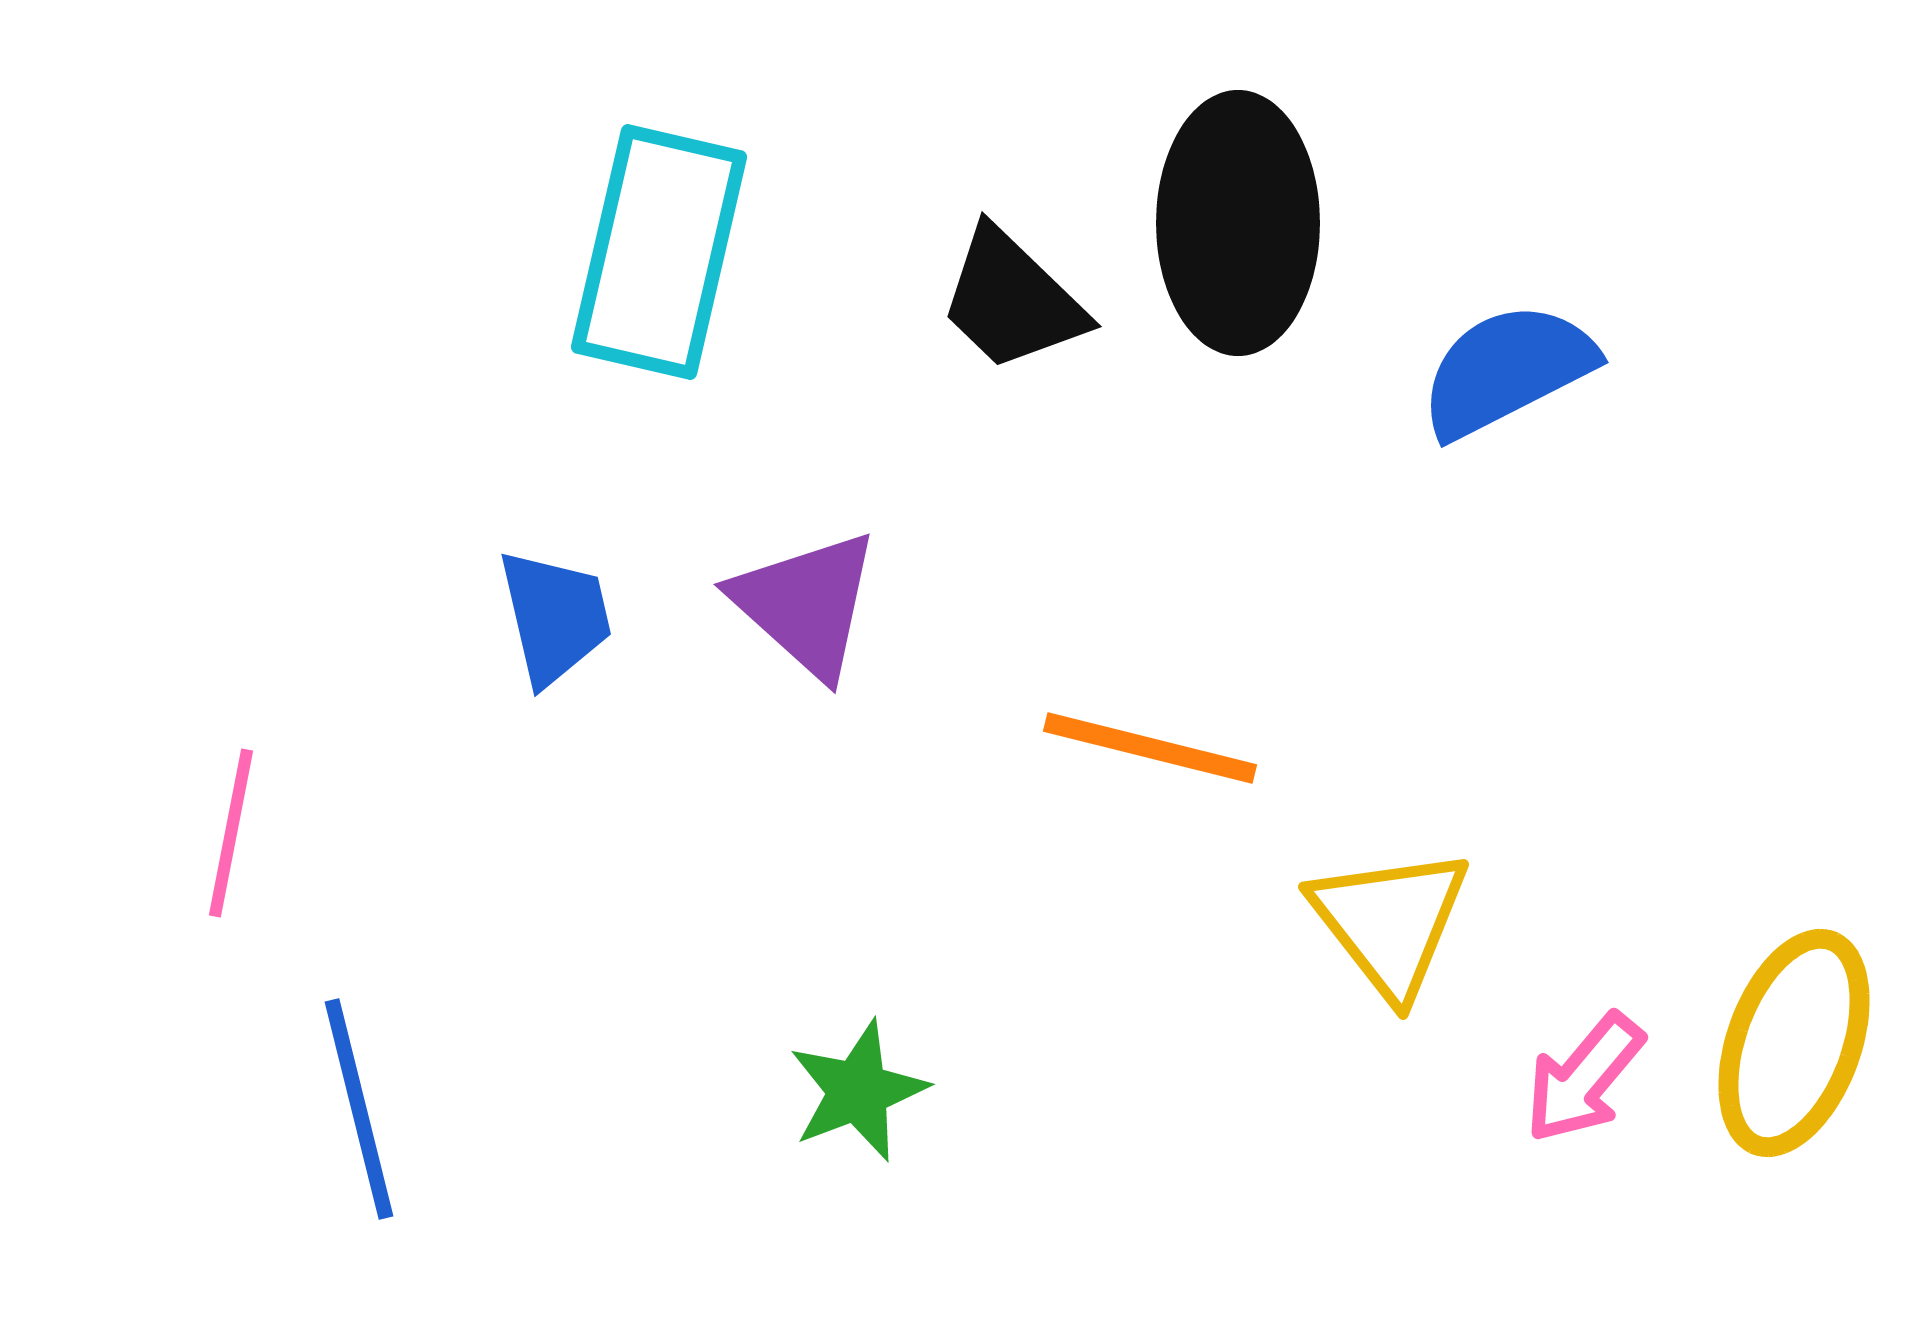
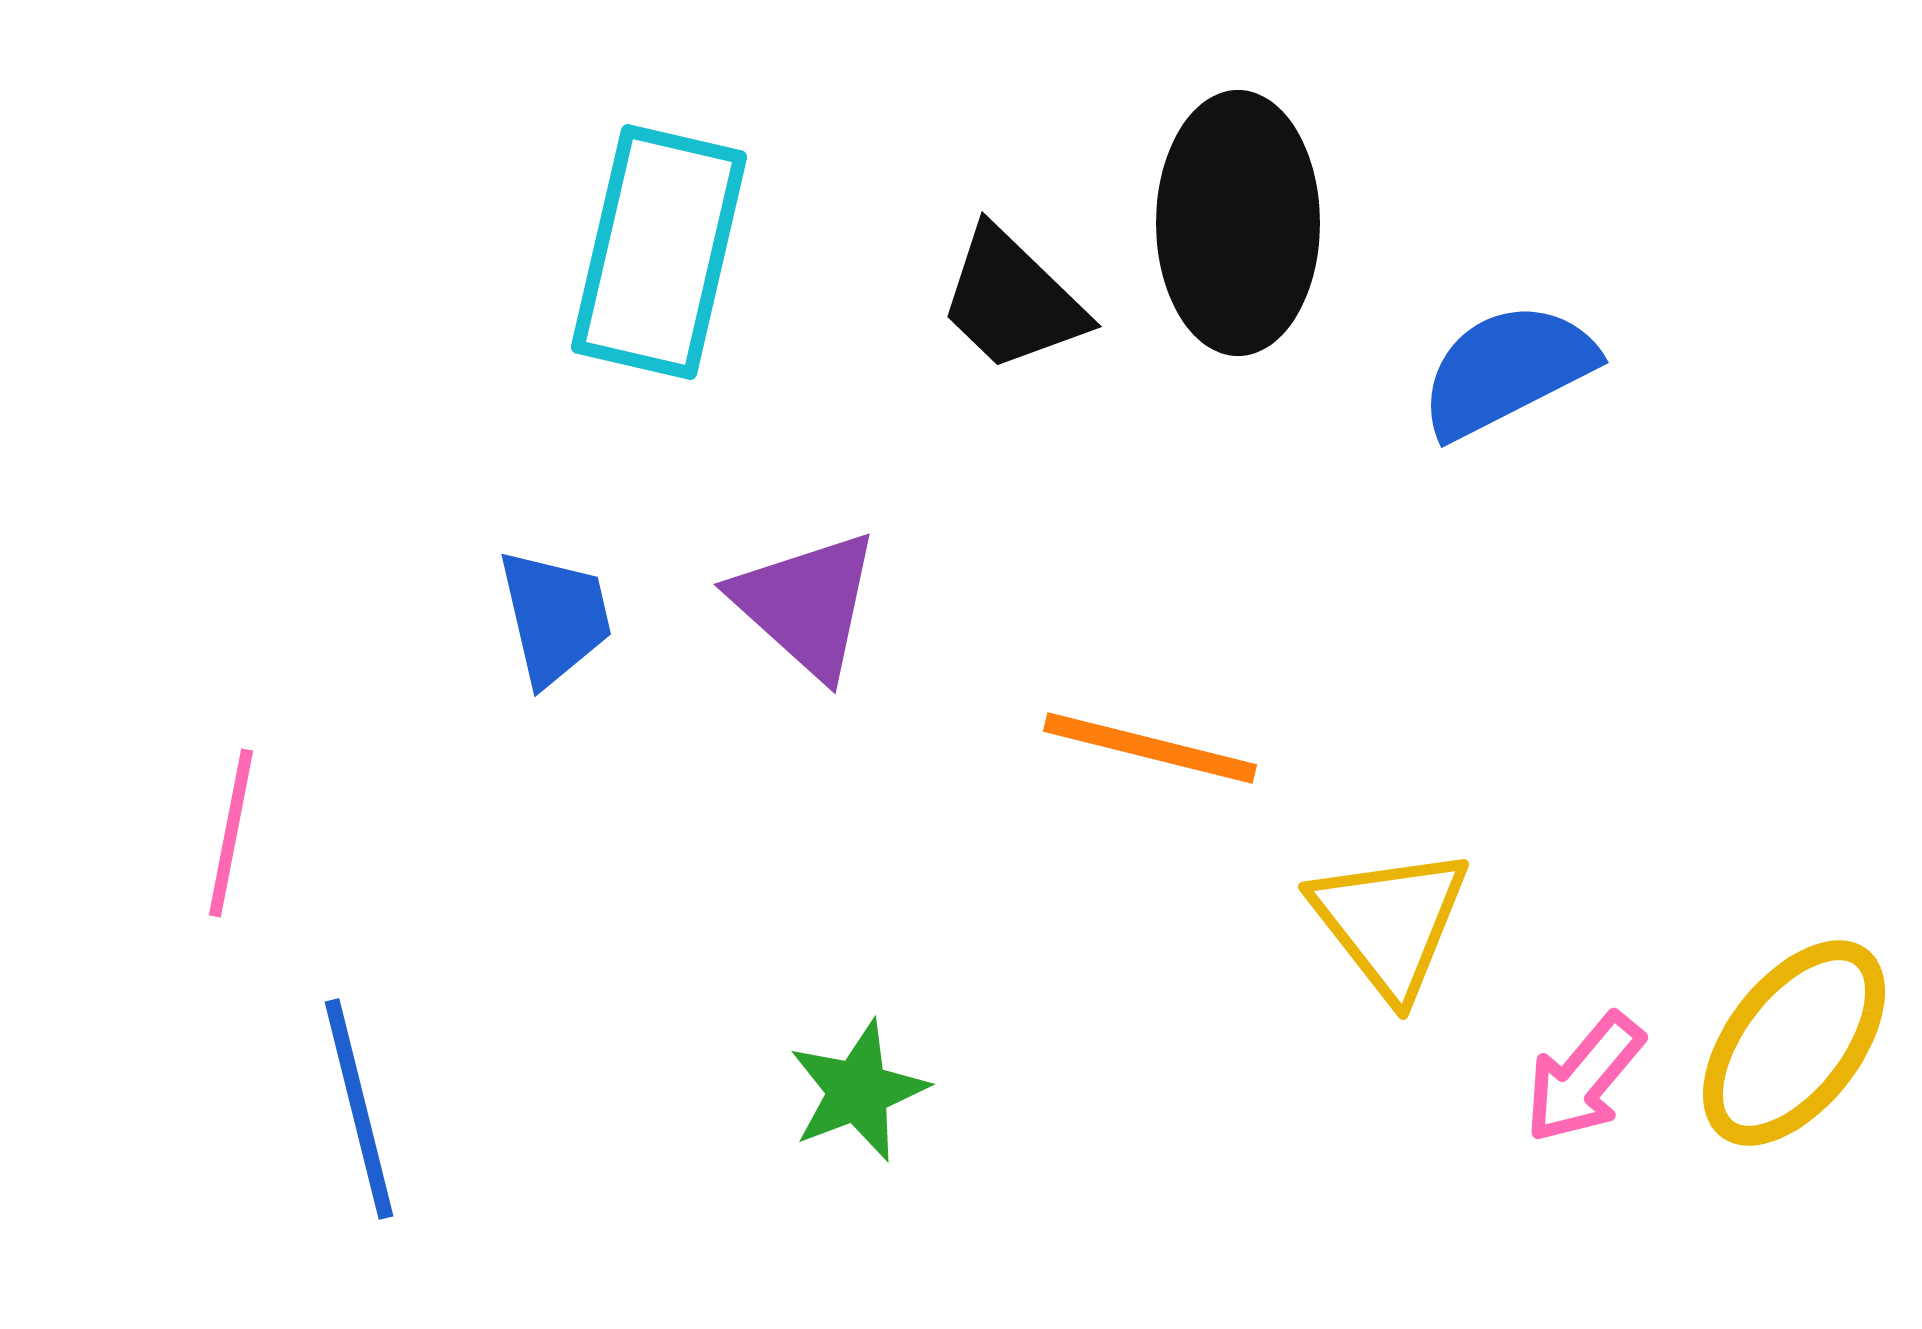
yellow ellipse: rotated 18 degrees clockwise
